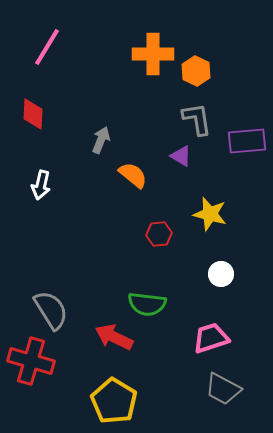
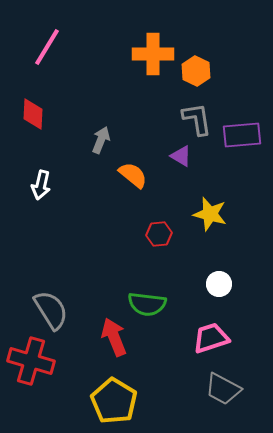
purple rectangle: moved 5 px left, 6 px up
white circle: moved 2 px left, 10 px down
red arrow: rotated 42 degrees clockwise
